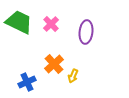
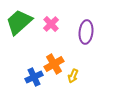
green trapezoid: rotated 68 degrees counterclockwise
orange cross: rotated 12 degrees clockwise
blue cross: moved 7 px right, 5 px up
